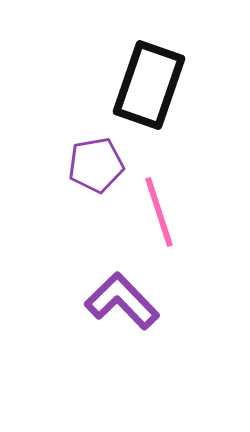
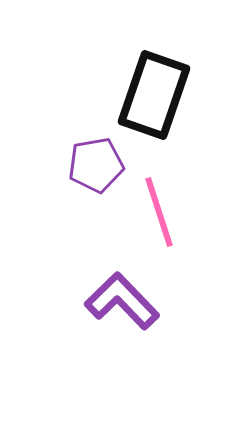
black rectangle: moved 5 px right, 10 px down
